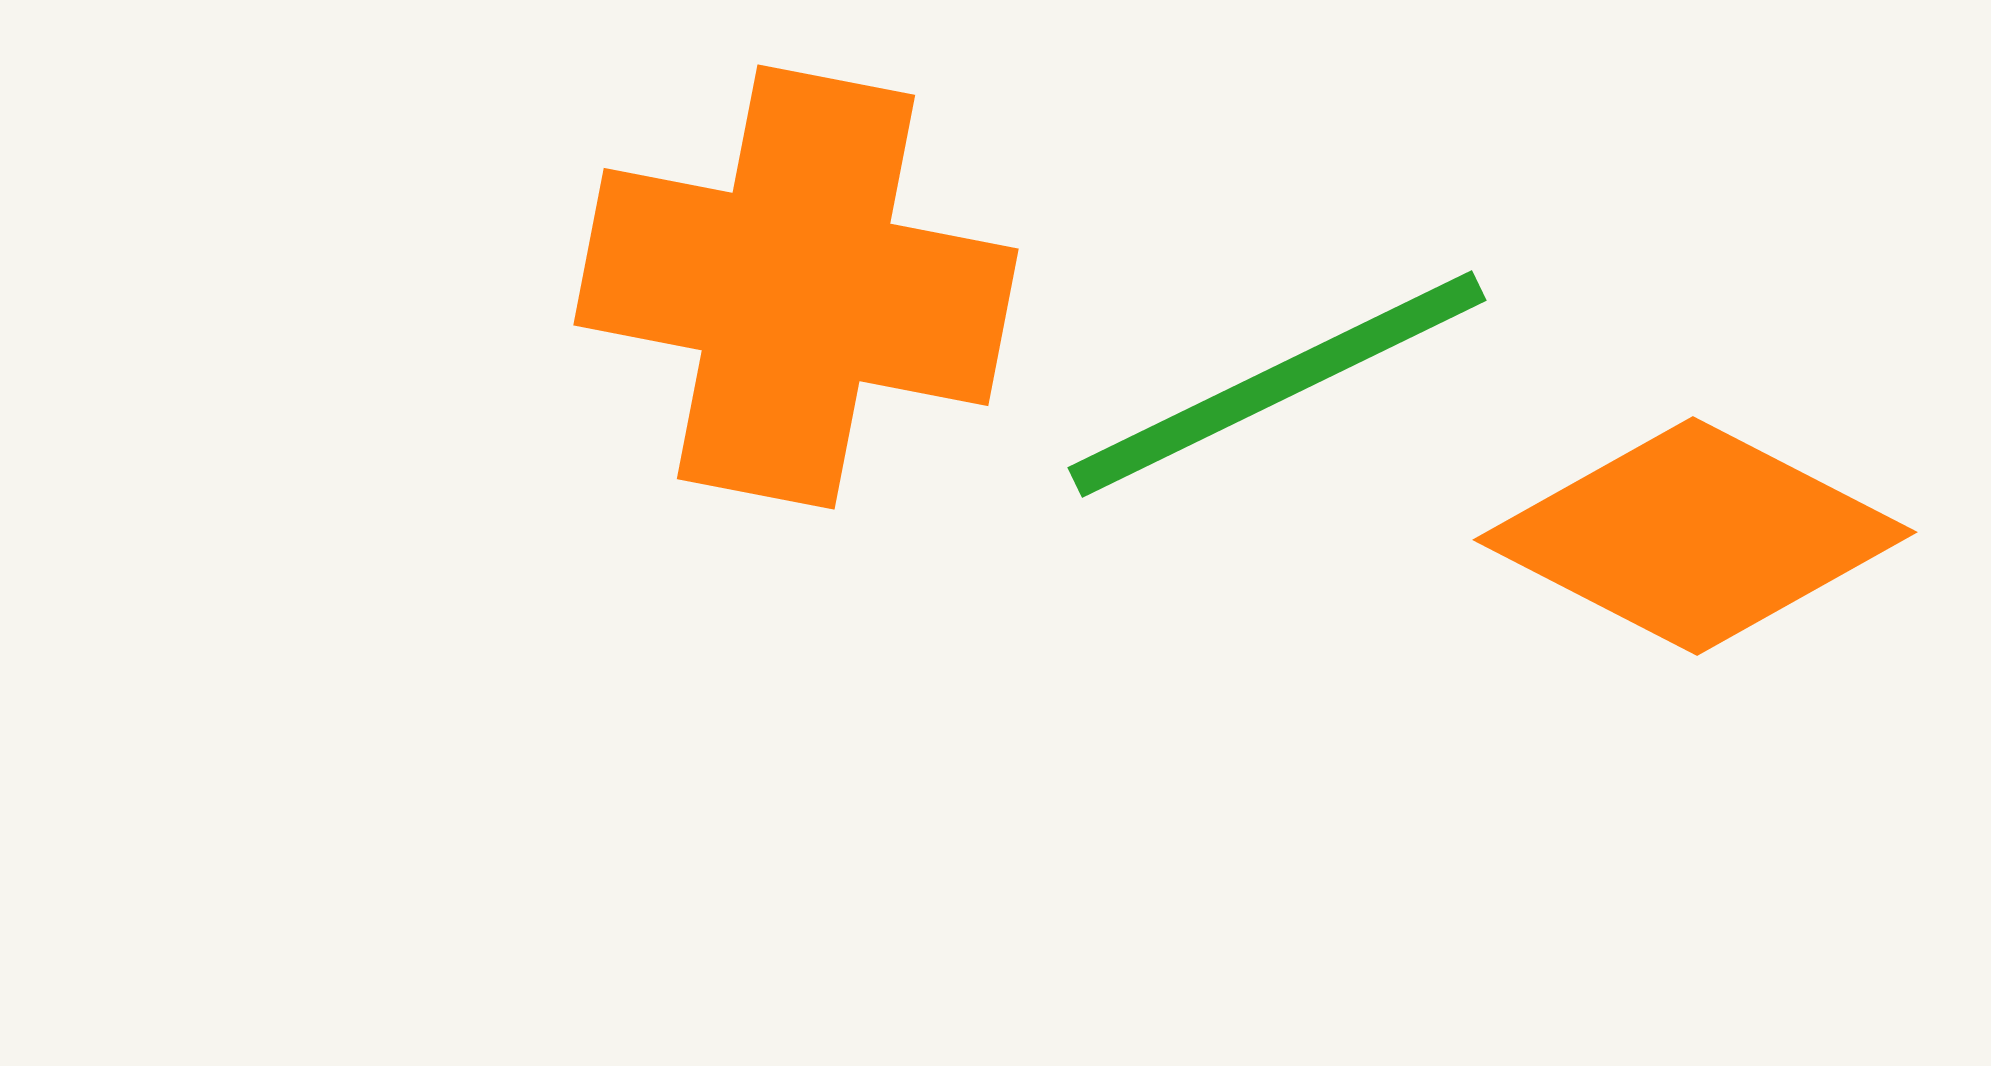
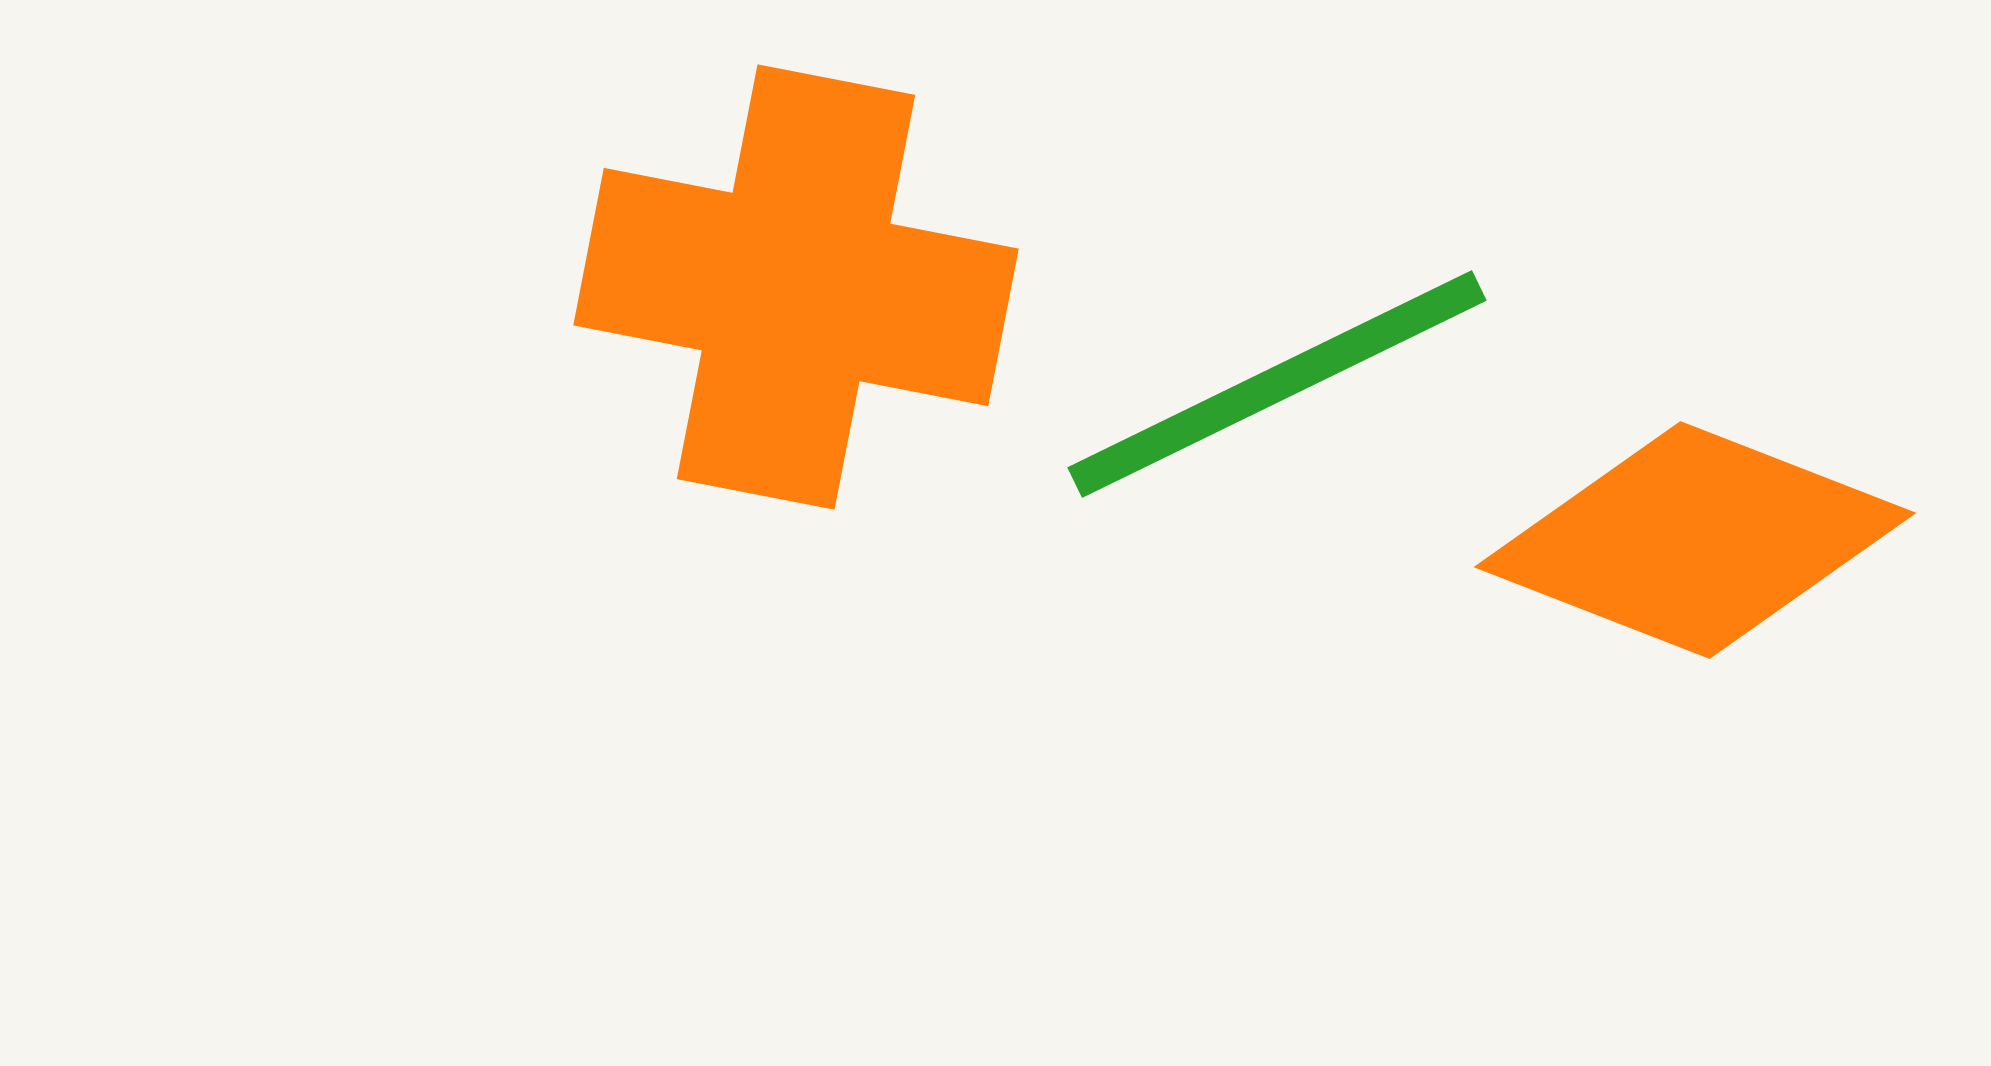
orange diamond: moved 4 px down; rotated 6 degrees counterclockwise
